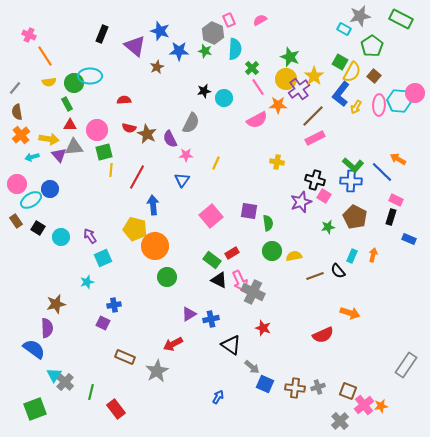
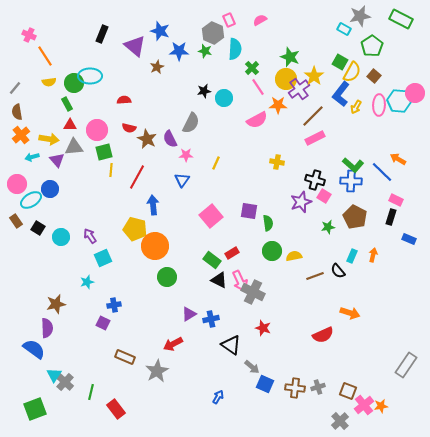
brown star at (147, 134): moved 5 px down
purple triangle at (59, 155): moved 2 px left, 5 px down
